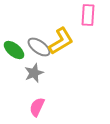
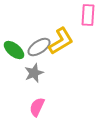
gray ellipse: rotated 70 degrees counterclockwise
